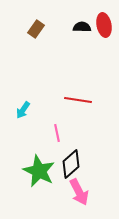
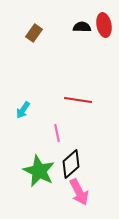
brown rectangle: moved 2 px left, 4 px down
